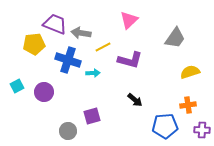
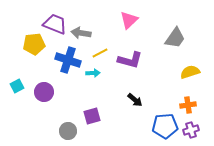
yellow line: moved 3 px left, 6 px down
purple cross: moved 11 px left; rotated 21 degrees counterclockwise
